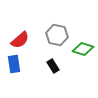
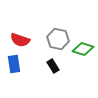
gray hexagon: moved 1 px right, 4 px down
red semicircle: rotated 60 degrees clockwise
